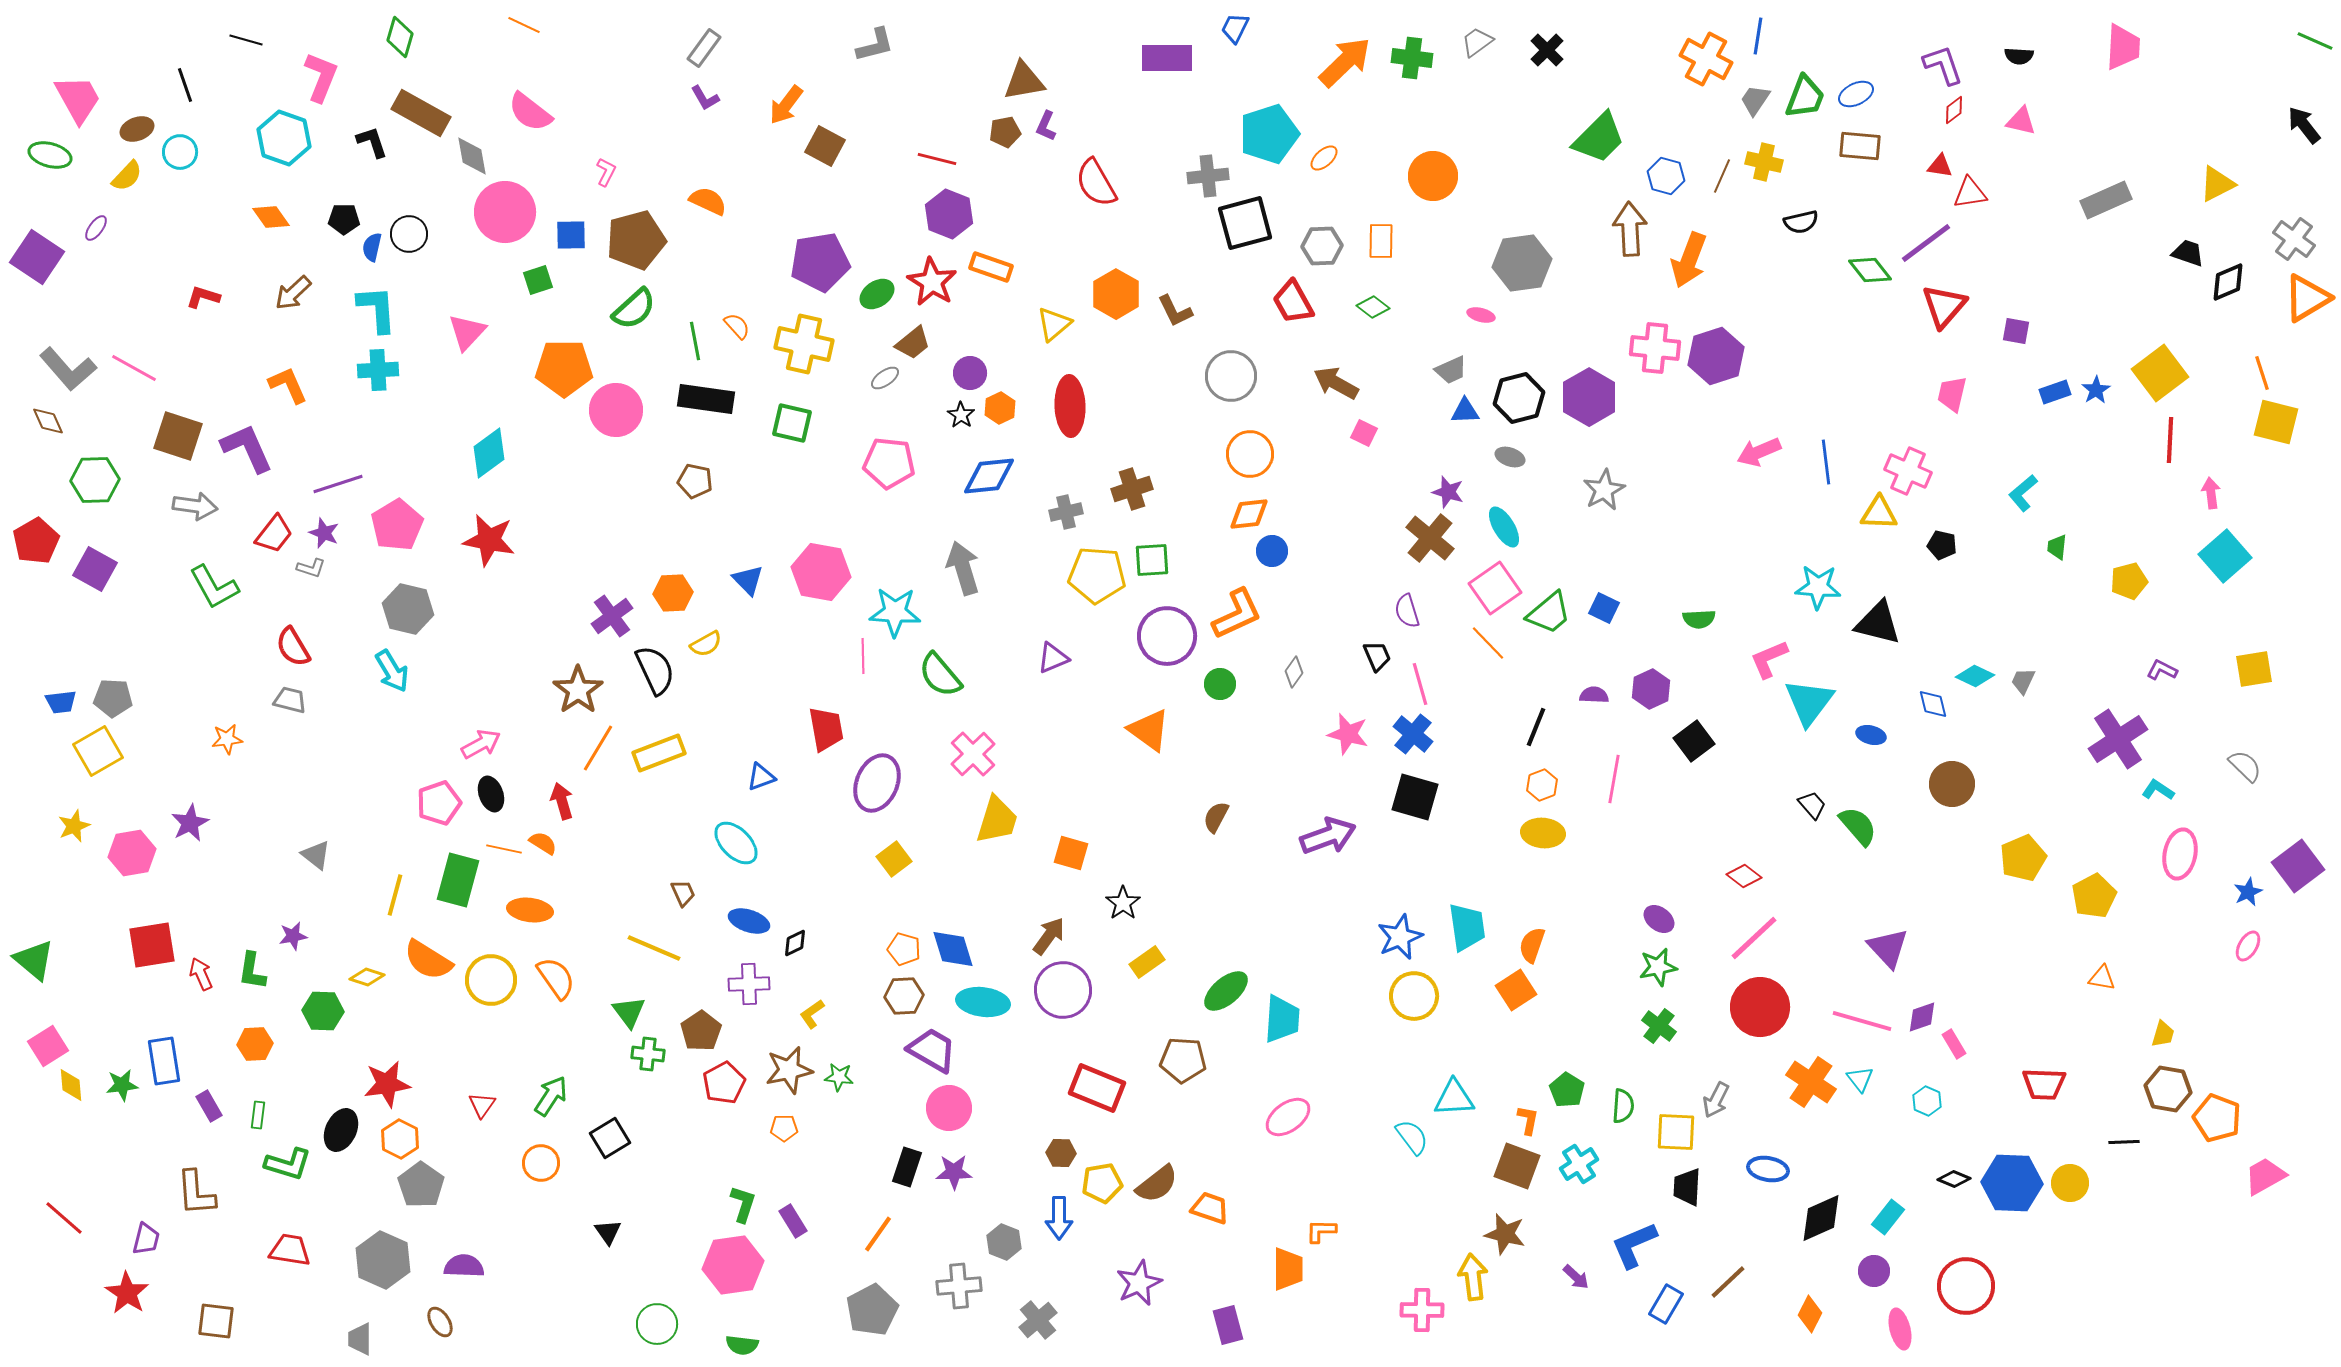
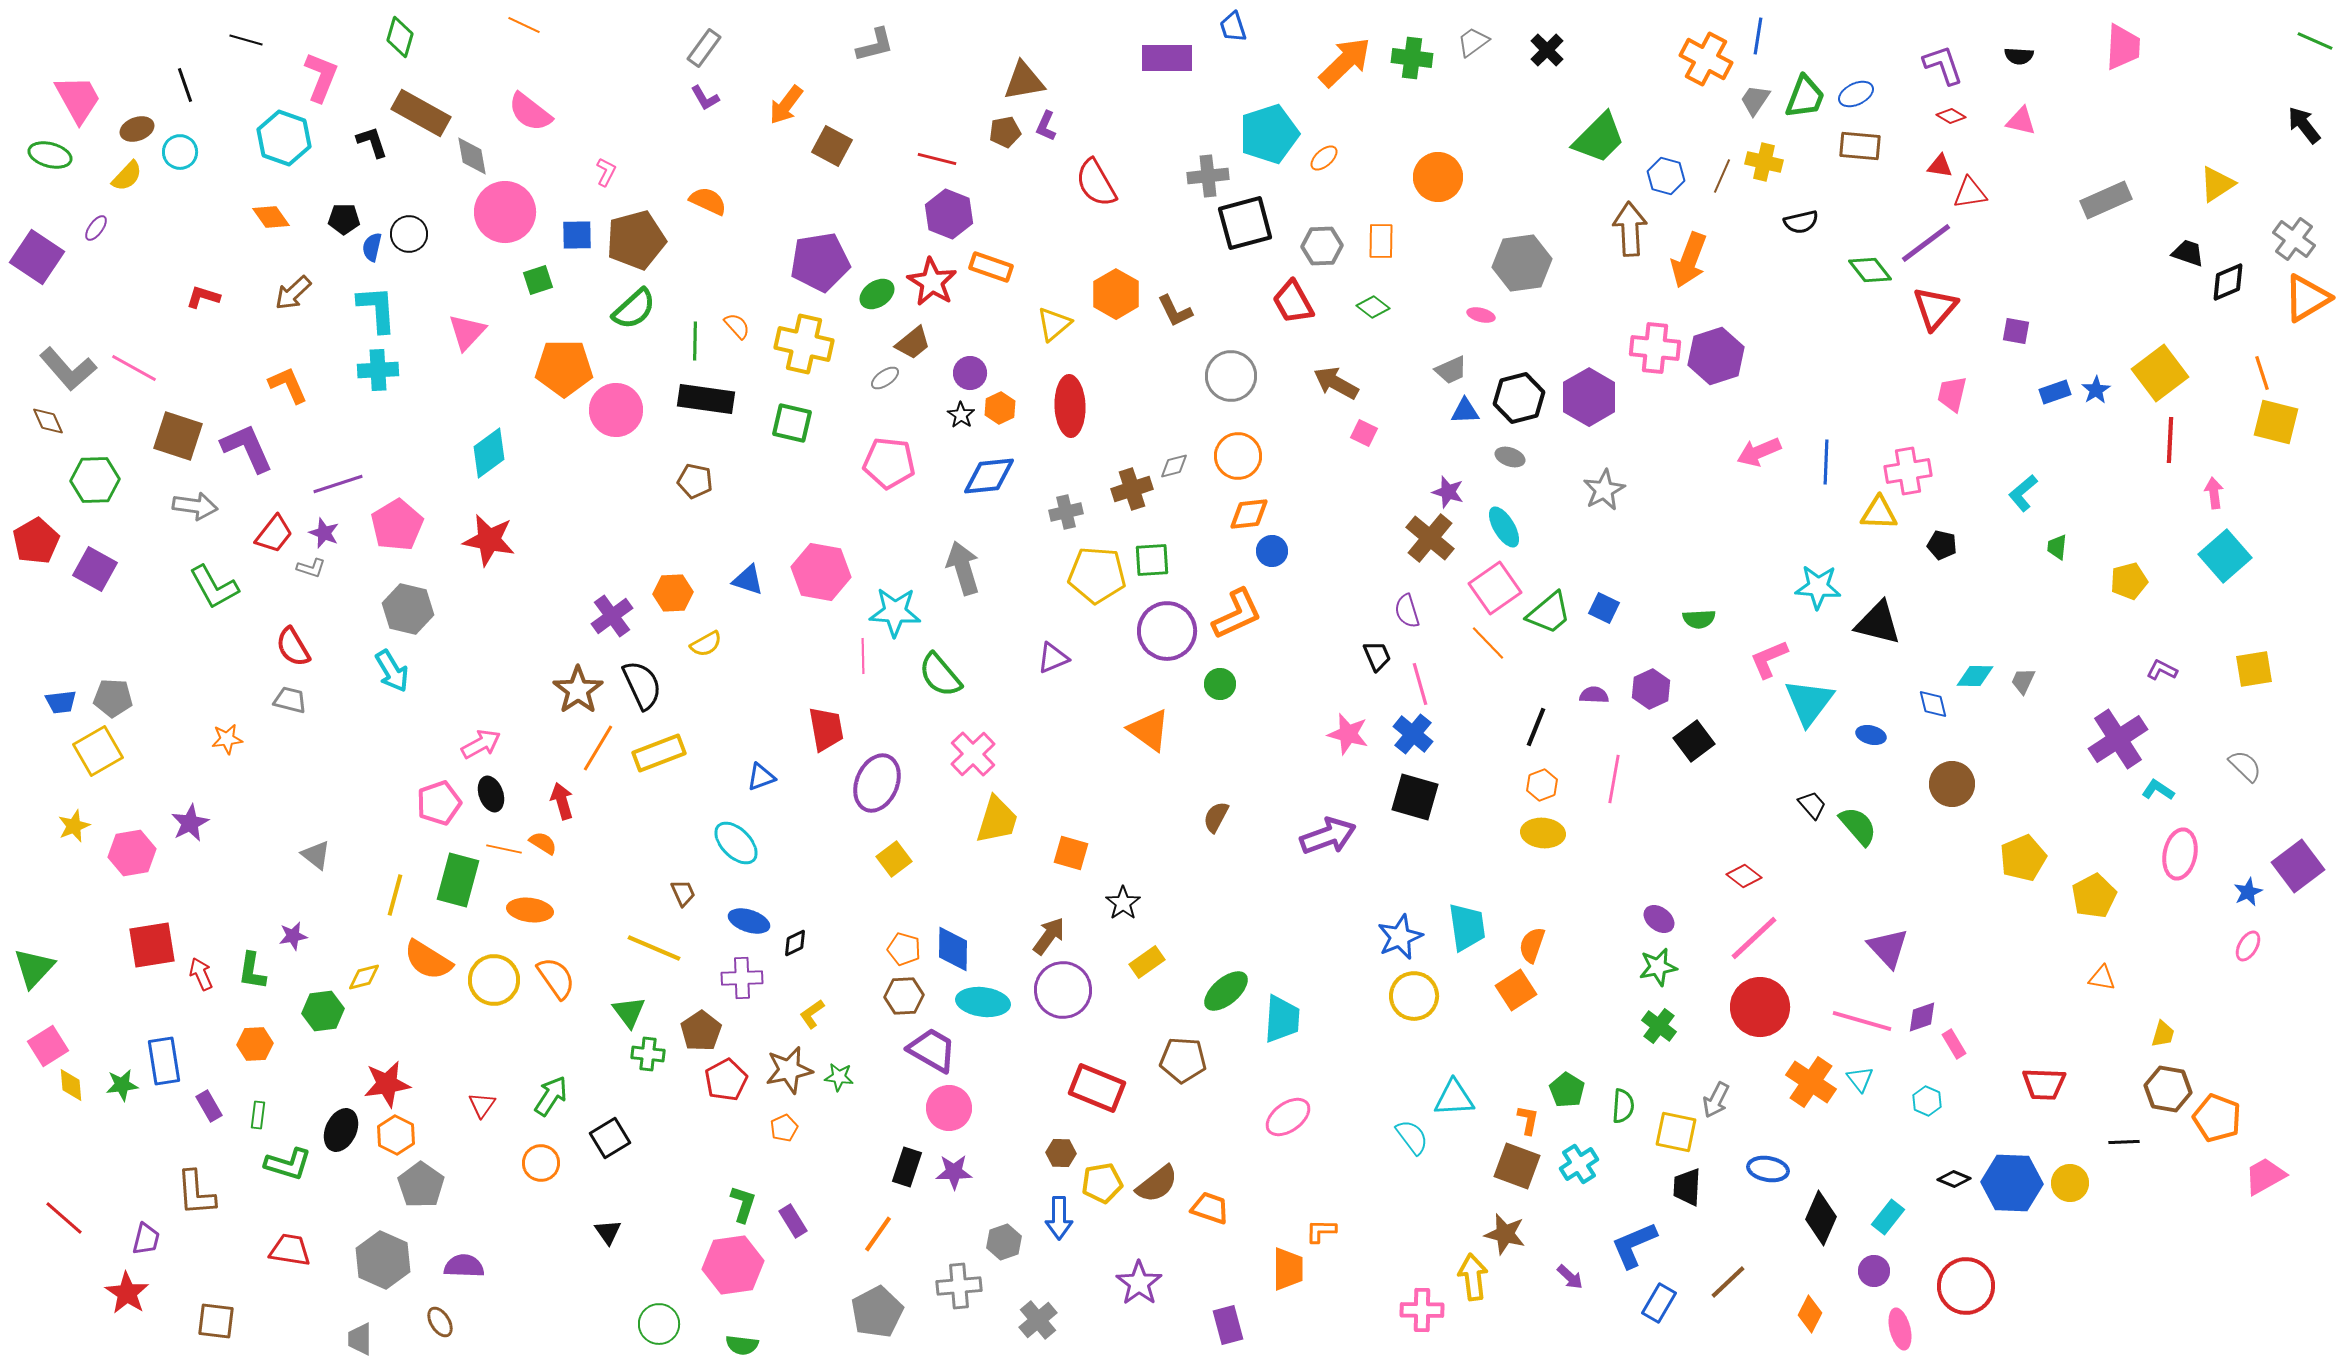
blue trapezoid at (1235, 28): moved 2 px left, 1 px up; rotated 44 degrees counterclockwise
gray trapezoid at (1477, 42): moved 4 px left
red diamond at (1954, 110): moved 3 px left, 6 px down; rotated 68 degrees clockwise
brown square at (825, 146): moved 7 px right
orange circle at (1433, 176): moved 5 px right, 1 px down
yellow triangle at (2217, 184): rotated 6 degrees counterclockwise
blue square at (571, 235): moved 6 px right
red triangle at (1944, 306): moved 9 px left, 2 px down
green line at (695, 341): rotated 12 degrees clockwise
orange circle at (1250, 454): moved 12 px left, 2 px down
blue line at (1826, 462): rotated 9 degrees clockwise
pink cross at (1908, 471): rotated 33 degrees counterclockwise
pink arrow at (2211, 493): moved 3 px right
blue triangle at (748, 580): rotated 28 degrees counterclockwise
purple circle at (1167, 636): moved 5 px up
black semicircle at (655, 670): moved 13 px left, 15 px down
gray diamond at (1294, 672): moved 120 px left, 206 px up; rotated 40 degrees clockwise
cyan diamond at (1975, 676): rotated 24 degrees counterclockwise
blue diamond at (953, 949): rotated 18 degrees clockwise
green triangle at (34, 960): moved 8 px down; rotated 33 degrees clockwise
yellow diamond at (367, 977): moved 3 px left; rotated 32 degrees counterclockwise
yellow circle at (491, 980): moved 3 px right
purple cross at (749, 984): moved 7 px left, 6 px up
green hexagon at (323, 1011): rotated 9 degrees counterclockwise
red pentagon at (724, 1083): moved 2 px right, 3 px up
orange pentagon at (784, 1128): rotated 24 degrees counterclockwise
yellow square at (1676, 1132): rotated 9 degrees clockwise
orange hexagon at (400, 1139): moved 4 px left, 4 px up
black diamond at (1821, 1218): rotated 42 degrees counterclockwise
gray hexagon at (1004, 1242): rotated 20 degrees clockwise
purple arrow at (1576, 1277): moved 6 px left
purple star at (1139, 1283): rotated 12 degrees counterclockwise
blue rectangle at (1666, 1304): moved 7 px left, 1 px up
gray pentagon at (872, 1310): moved 5 px right, 2 px down
green circle at (657, 1324): moved 2 px right
